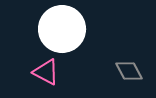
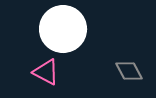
white circle: moved 1 px right
